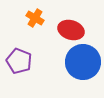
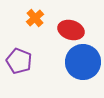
orange cross: rotated 18 degrees clockwise
